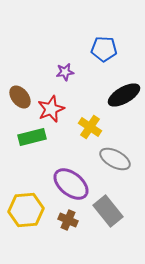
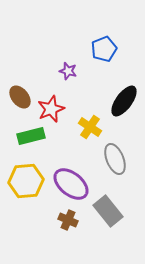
blue pentagon: rotated 25 degrees counterclockwise
purple star: moved 3 px right, 1 px up; rotated 24 degrees clockwise
black ellipse: moved 6 px down; rotated 24 degrees counterclockwise
green rectangle: moved 1 px left, 1 px up
gray ellipse: rotated 40 degrees clockwise
yellow hexagon: moved 29 px up
